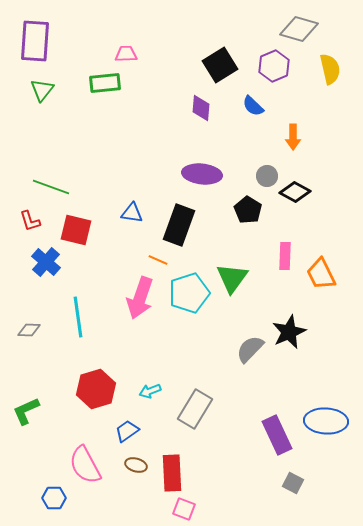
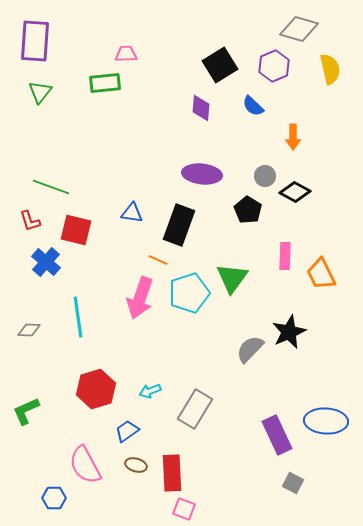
green triangle at (42, 90): moved 2 px left, 2 px down
gray circle at (267, 176): moved 2 px left
